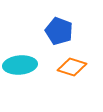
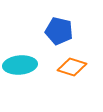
blue pentagon: rotated 8 degrees counterclockwise
